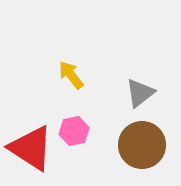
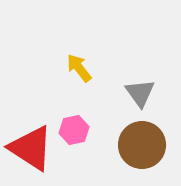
yellow arrow: moved 8 px right, 7 px up
gray triangle: rotated 28 degrees counterclockwise
pink hexagon: moved 1 px up
